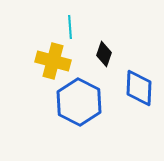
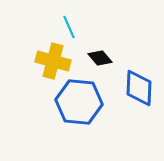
cyan line: moved 1 px left; rotated 20 degrees counterclockwise
black diamond: moved 4 px left, 4 px down; rotated 60 degrees counterclockwise
blue hexagon: rotated 21 degrees counterclockwise
